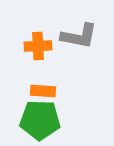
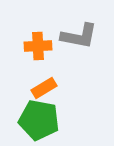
orange rectangle: moved 1 px right, 3 px up; rotated 35 degrees counterclockwise
green pentagon: moved 1 px left; rotated 9 degrees clockwise
